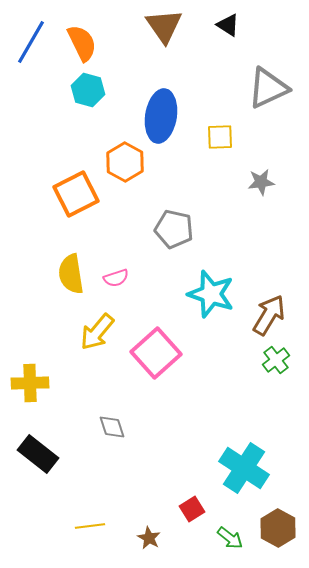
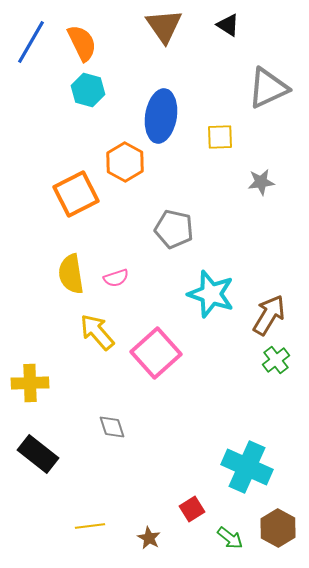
yellow arrow: rotated 99 degrees clockwise
cyan cross: moved 3 px right, 1 px up; rotated 9 degrees counterclockwise
